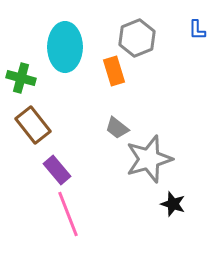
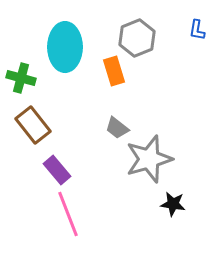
blue L-shape: rotated 10 degrees clockwise
black star: rotated 10 degrees counterclockwise
